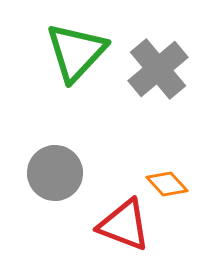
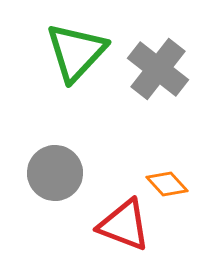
gray cross: rotated 12 degrees counterclockwise
